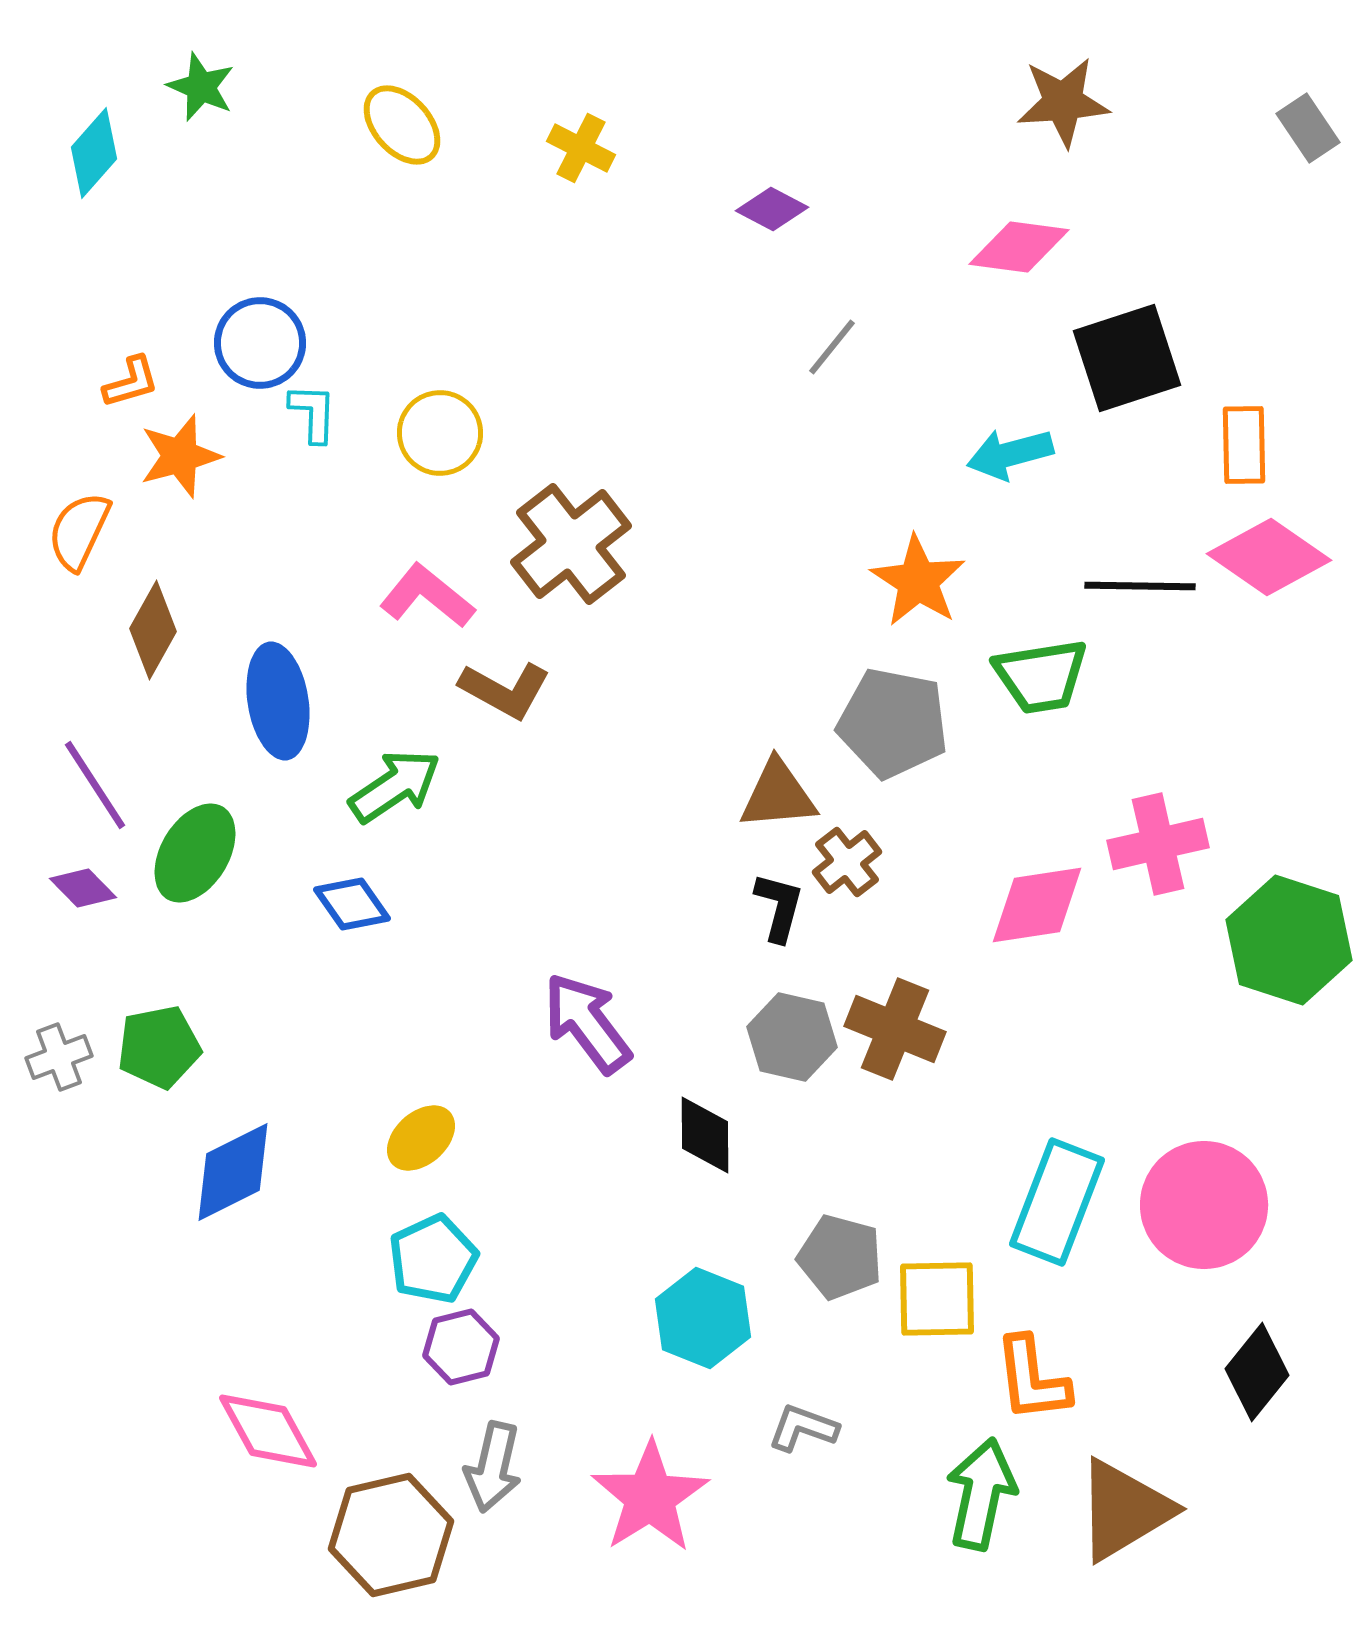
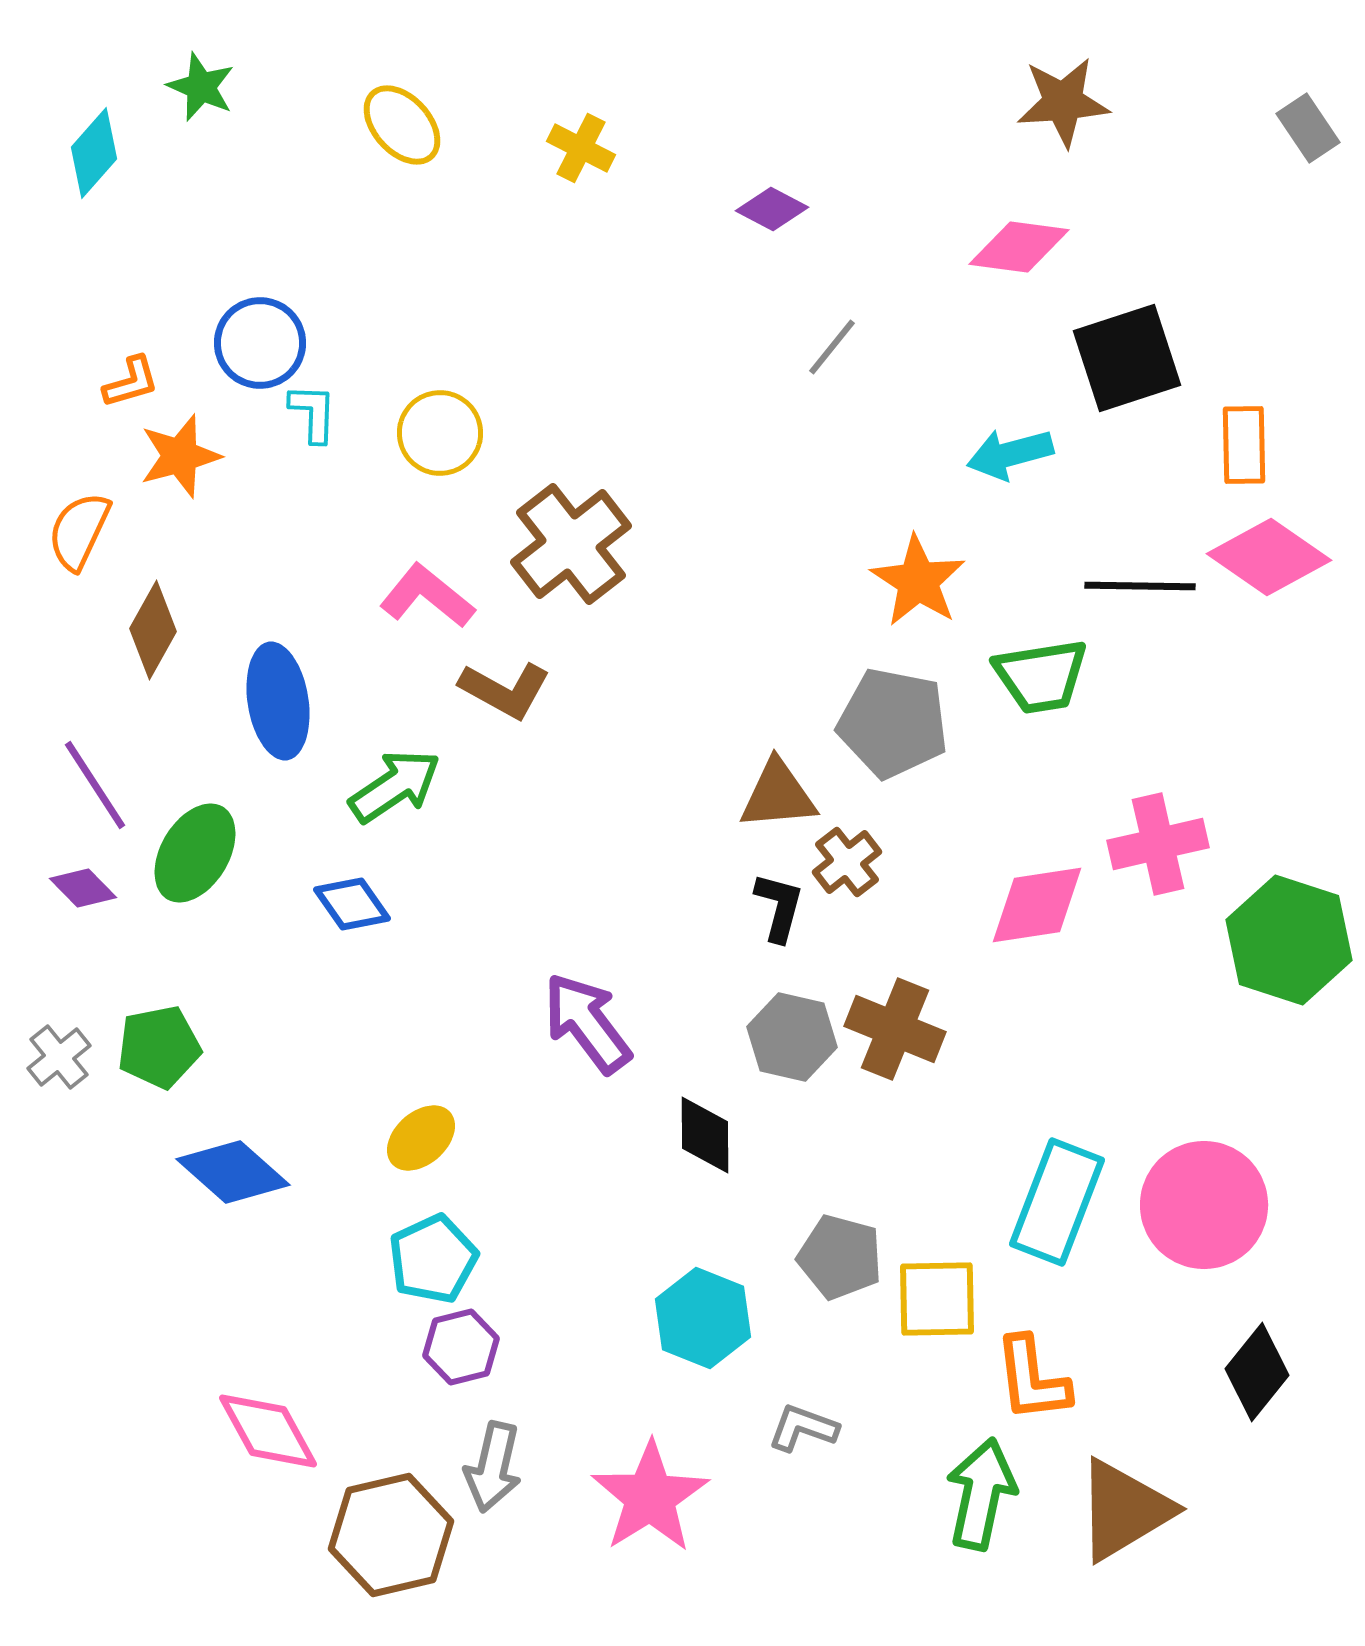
gray cross at (59, 1057): rotated 18 degrees counterclockwise
blue diamond at (233, 1172): rotated 68 degrees clockwise
